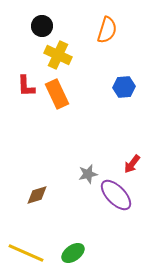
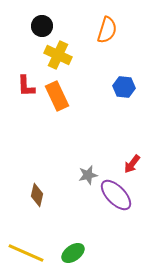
blue hexagon: rotated 10 degrees clockwise
orange rectangle: moved 2 px down
gray star: moved 1 px down
brown diamond: rotated 60 degrees counterclockwise
